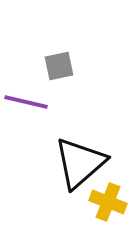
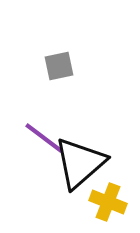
purple line: moved 18 px right, 36 px down; rotated 24 degrees clockwise
